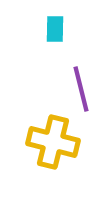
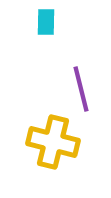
cyan rectangle: moved 9 px left, 7 px up
